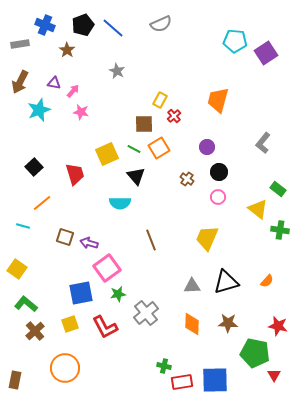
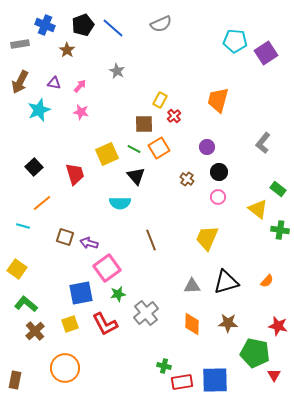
pink arrow at (73, 91): moved 7 px right, 5 px up
red L-shape at (105, 327): moved 3 px up
